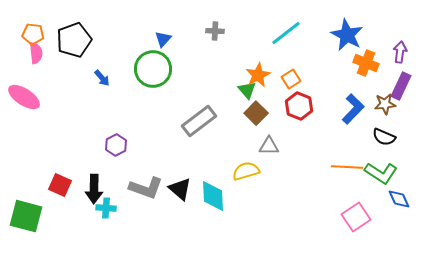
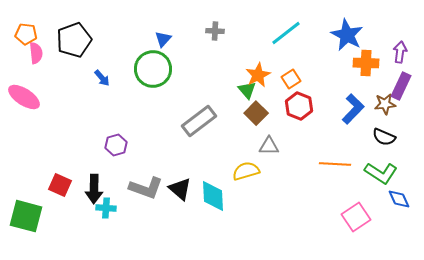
orange pentagon: moved 7 px left
orange cross: rotated 20 degrees counterclockwise
purple hexagon: rotated 10 degrees clockwise
orange line: moved 12 px left, 3 px up
